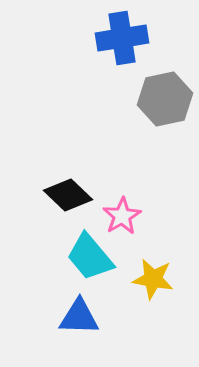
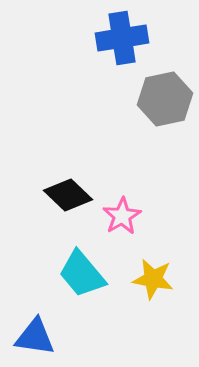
cyan trapezoid: moved 8 px left, 17 px down
blue triangle: moved 44 px left, 20 px down; rotated 6 degrees clockwise
